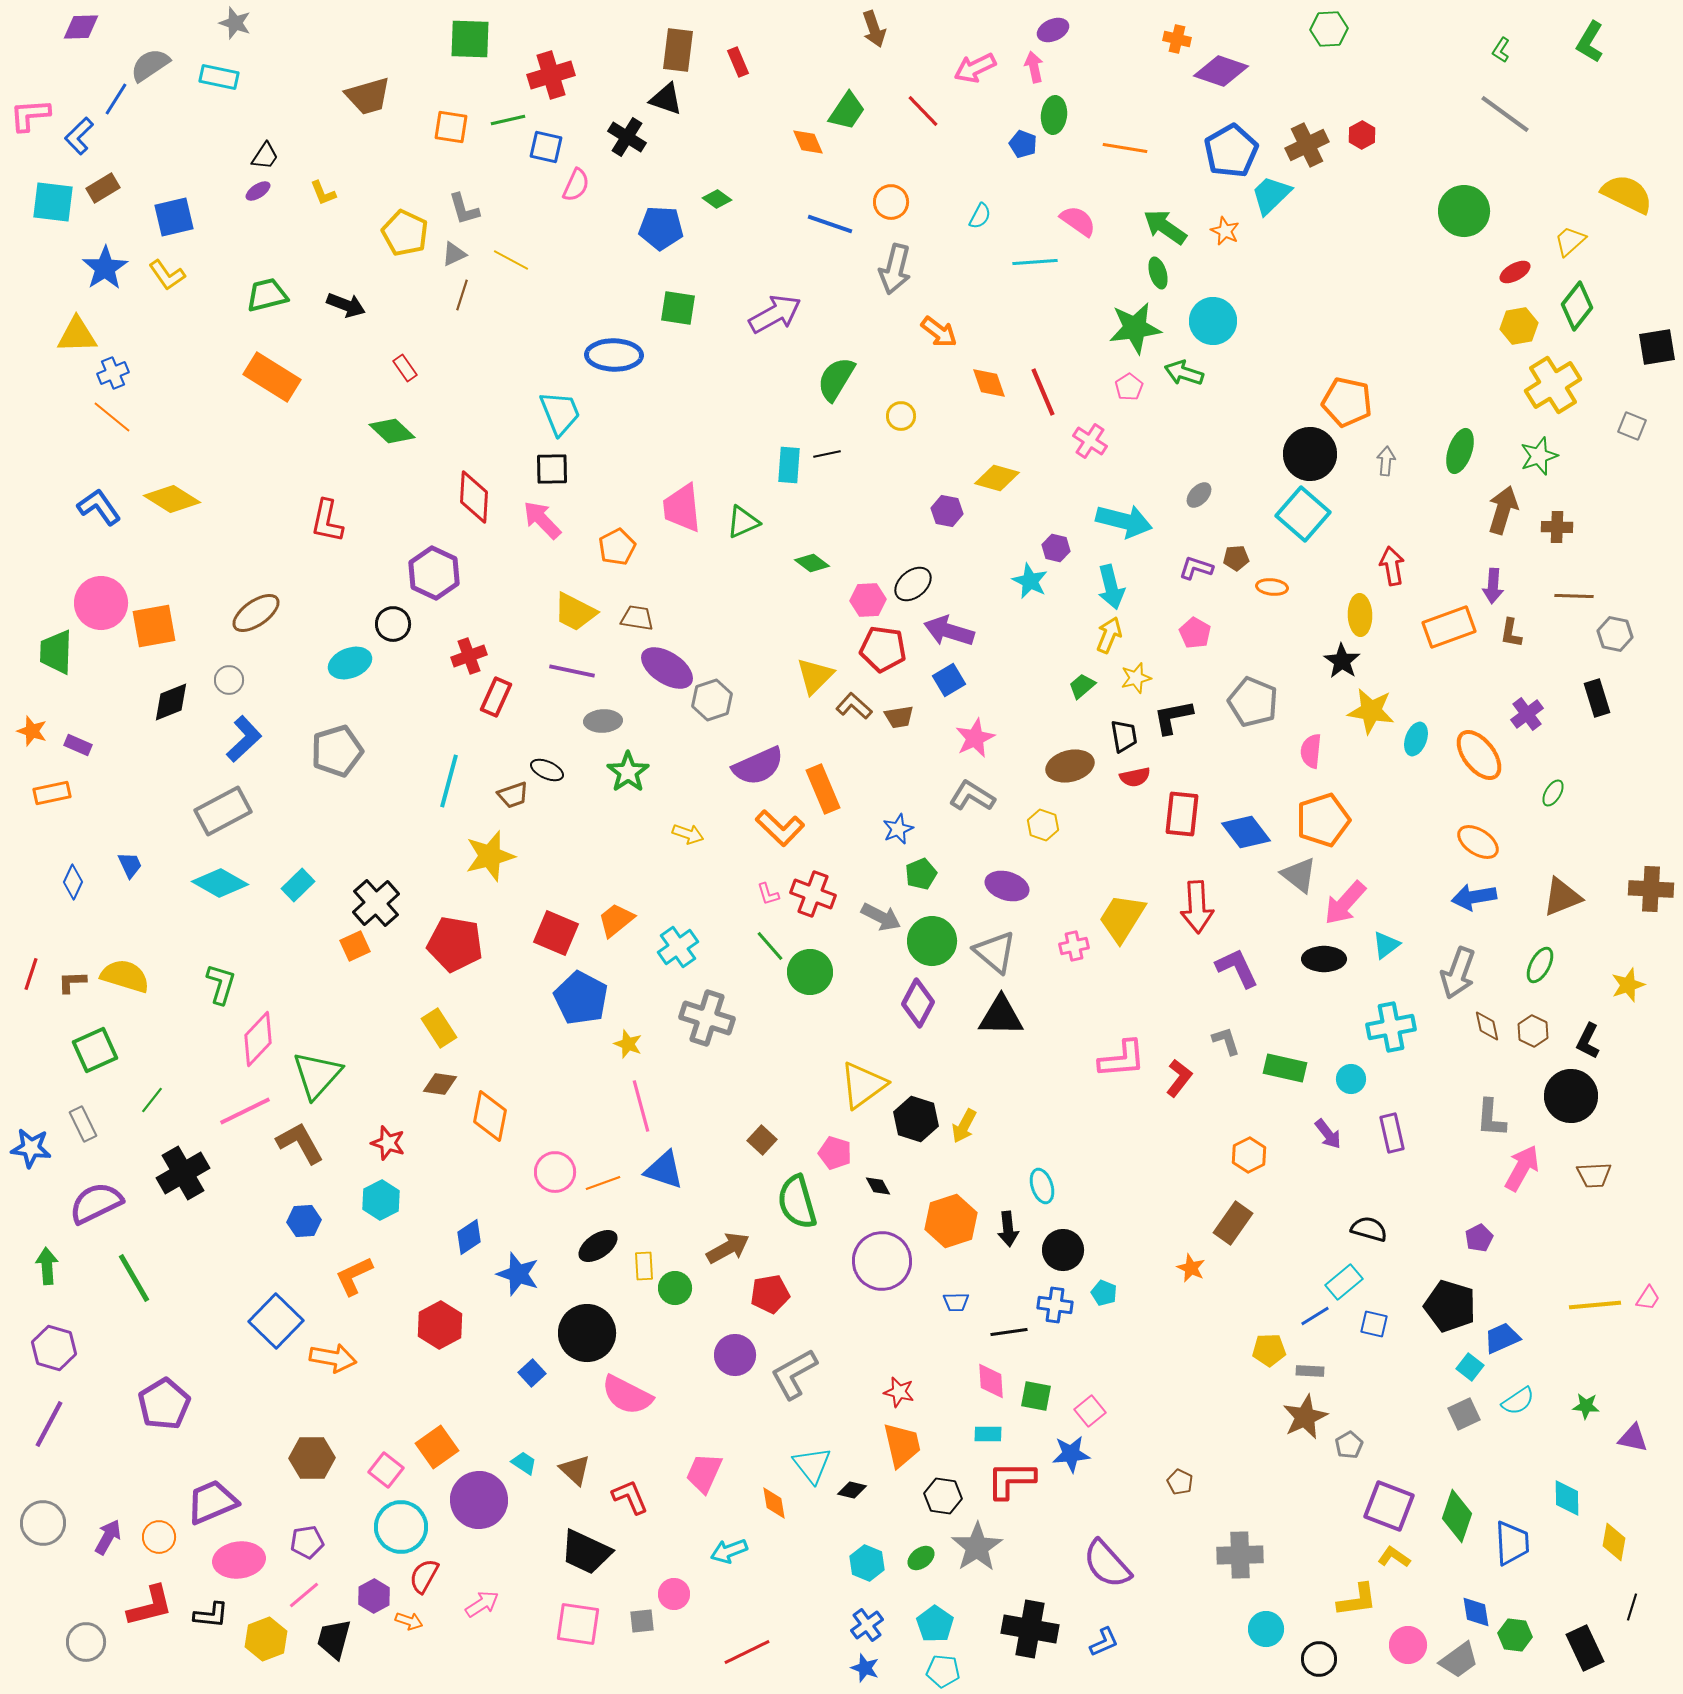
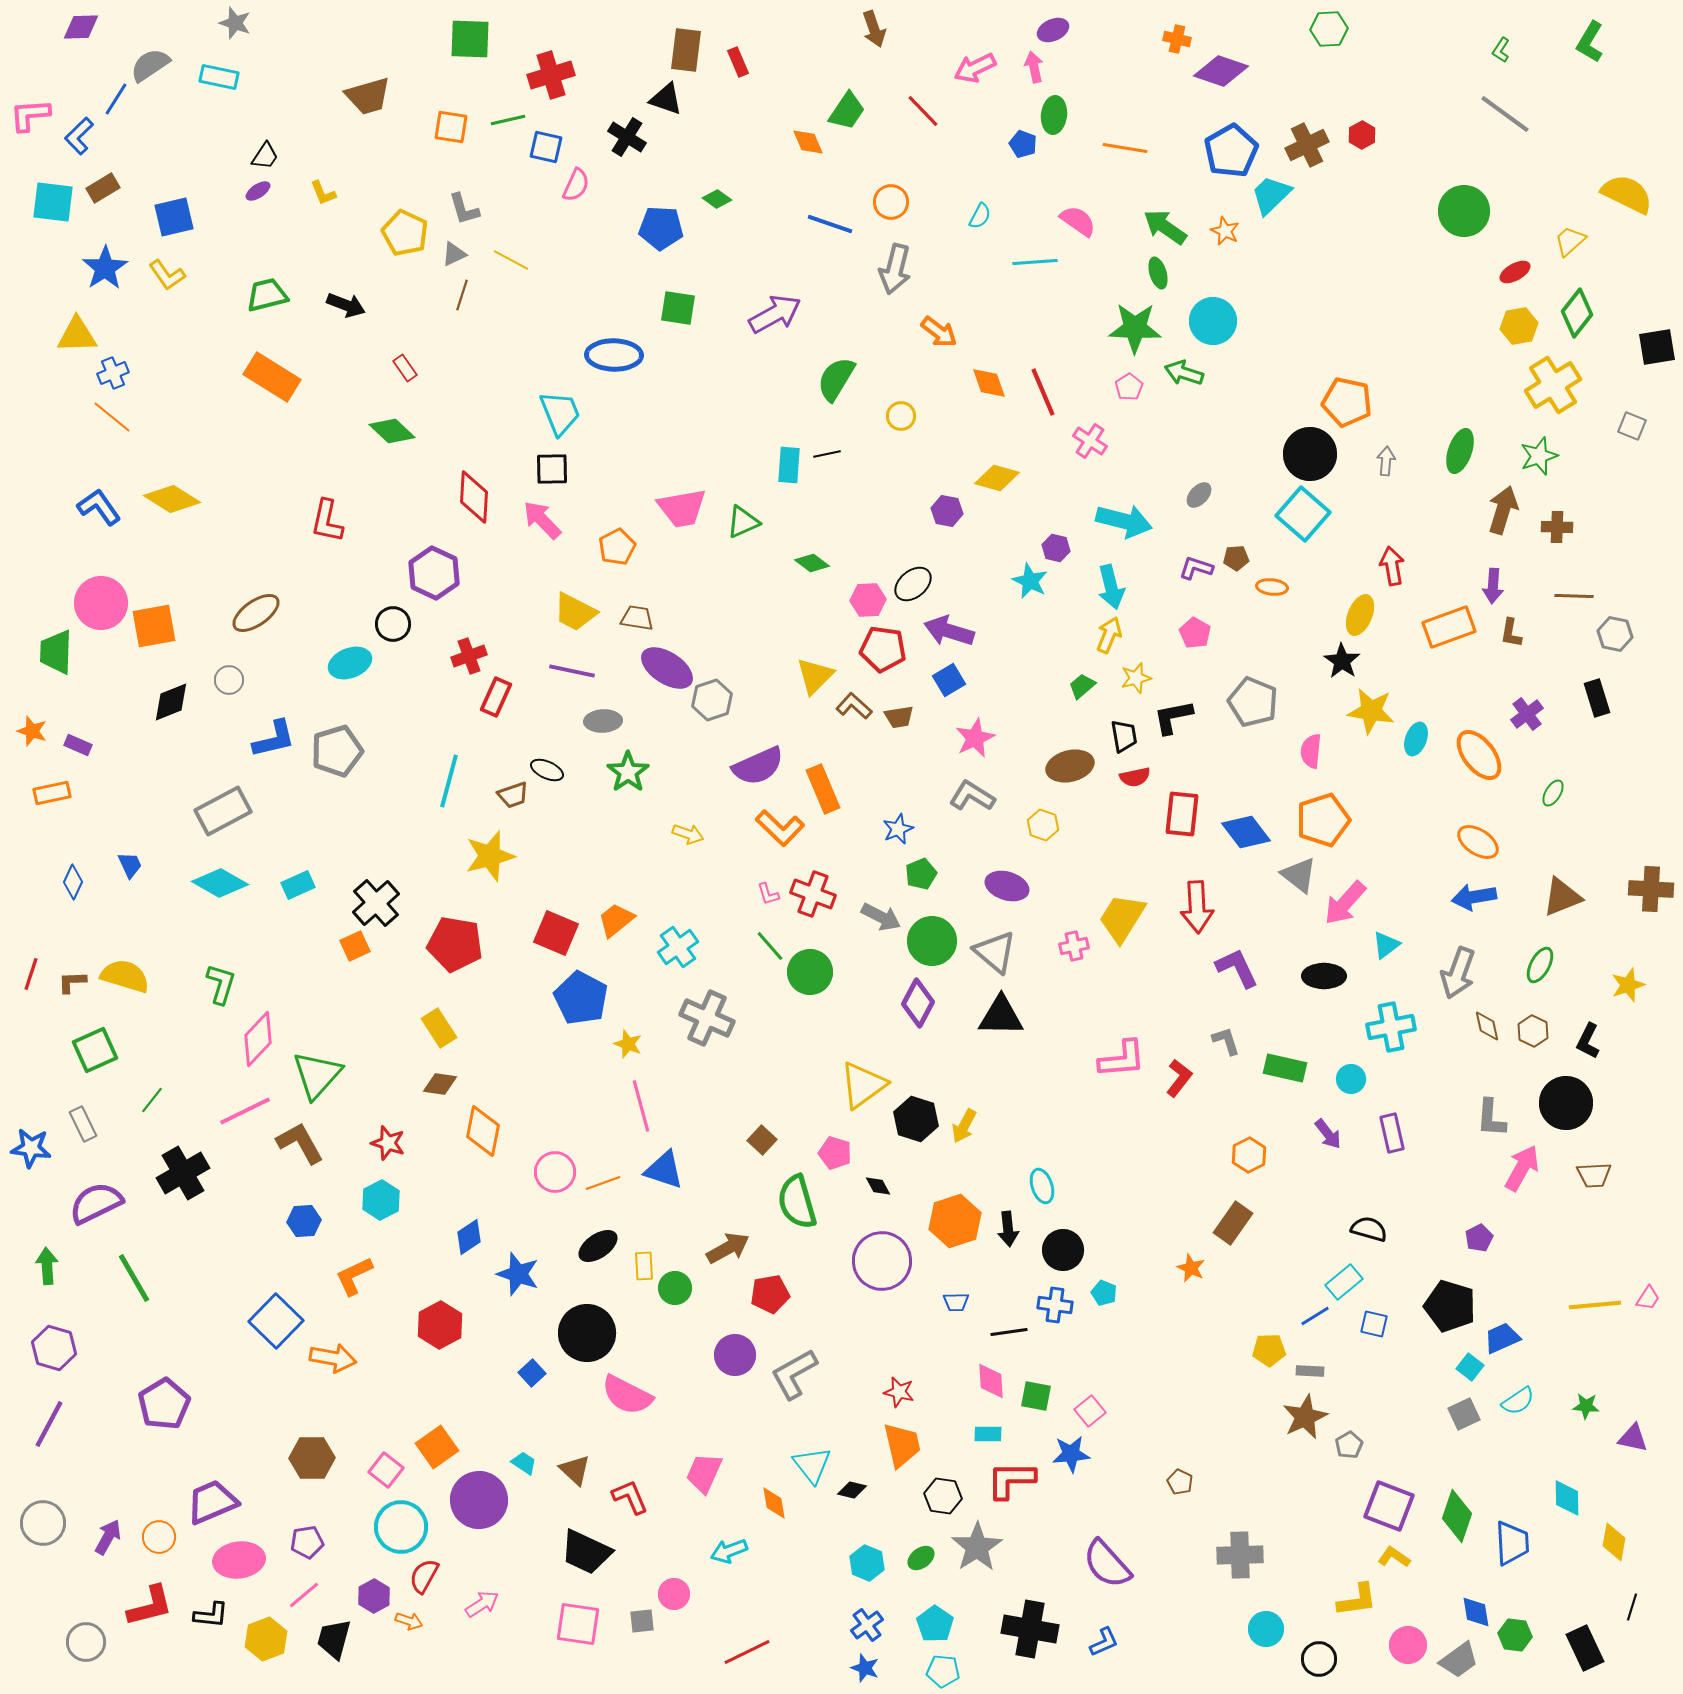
brown rectangle at (678, 50): moved 8 px right
green diamond at (1577, 306): moved 7 px down
green star at (1135, 328): rotated 10 degrees clockwise
pink trapezoid at (682, 508): rotated 94 degrees counterclockwise
yellow ellipse at (1360, 615): rotated 24 degrees clockwise
blue L-shape at (244, 739): moved 30 px right; rotated 30 degrees clockwise
cyan rectangle at (298, 885): rotated 20 degrees clockwise
black ellipse at (1324, 959): moved 17 px down
gray cross at (707, 1018): rotated 6 degrees clockwise
black circle at (1571, 1096): moved 5 px left, 7 px down
orange diamond at (490, 1116): moved 7 px left, 15 px down
orange hexagon at (951, 1221): moved 4 px right
